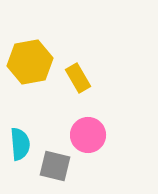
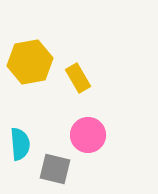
gray square: moved 3 px down
